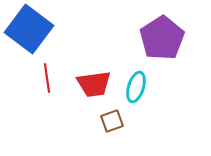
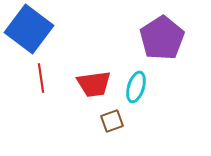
red line: moved 6 px left
